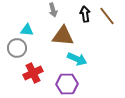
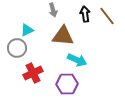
cyan triangle: rotated 32 degrees counterclockwise
cyan arrow: moved 1 px down
